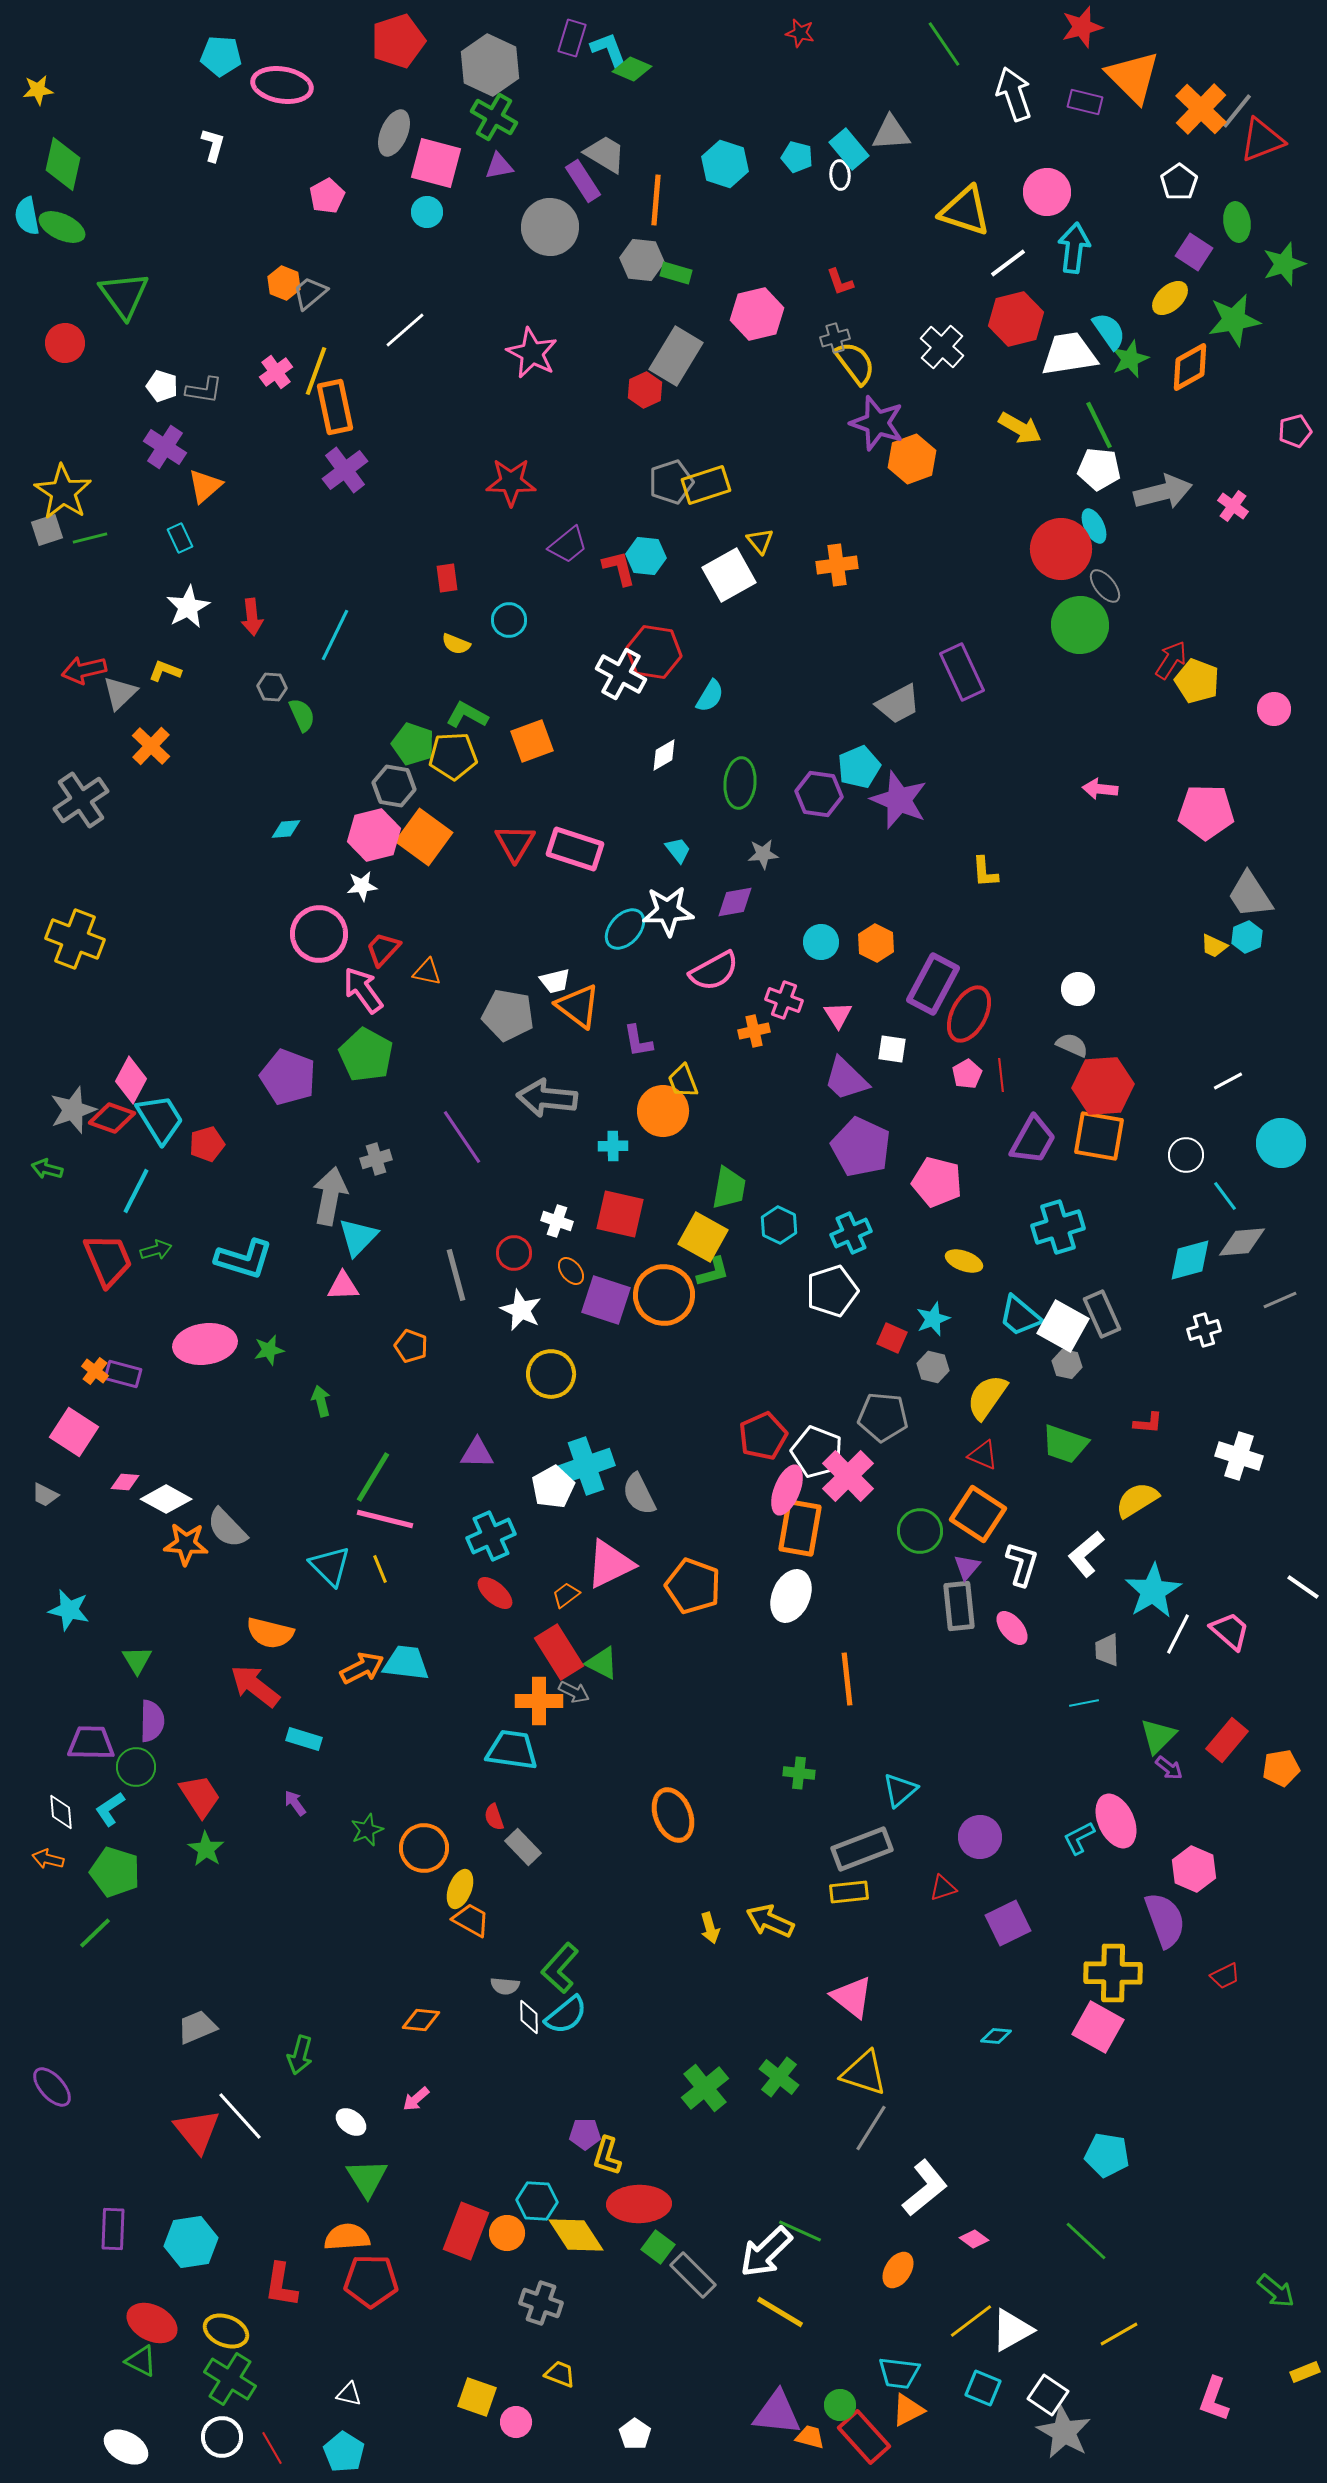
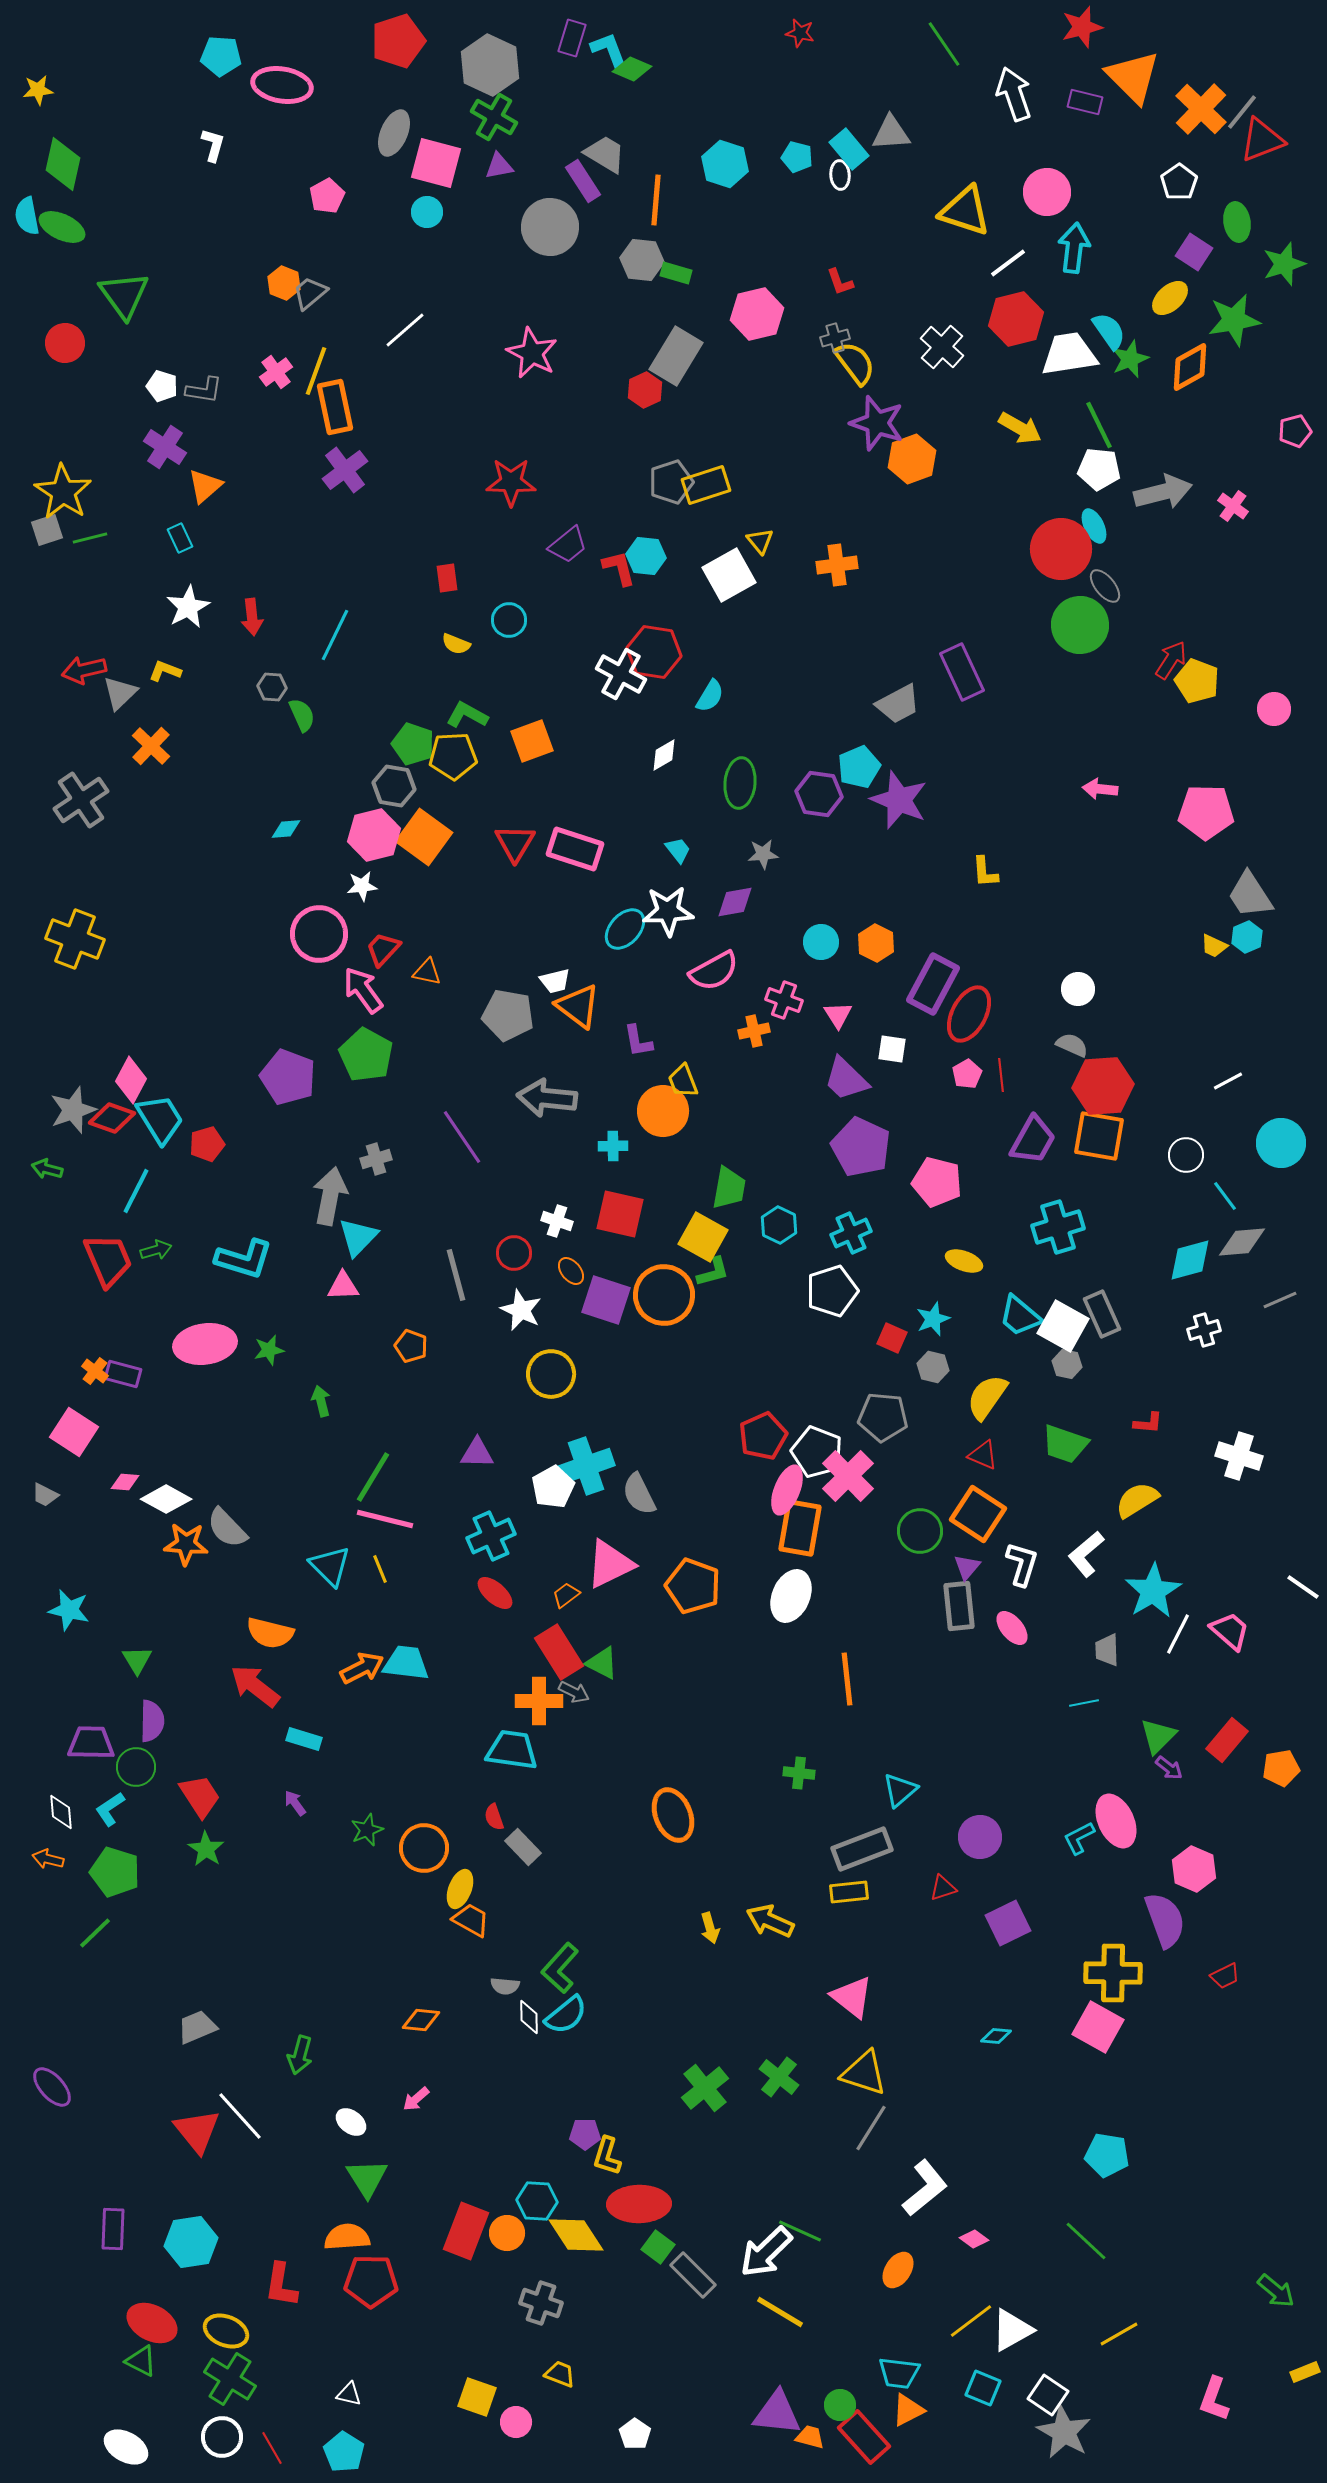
gray line at (1237, 111): moved 5 px right, 1 px down
